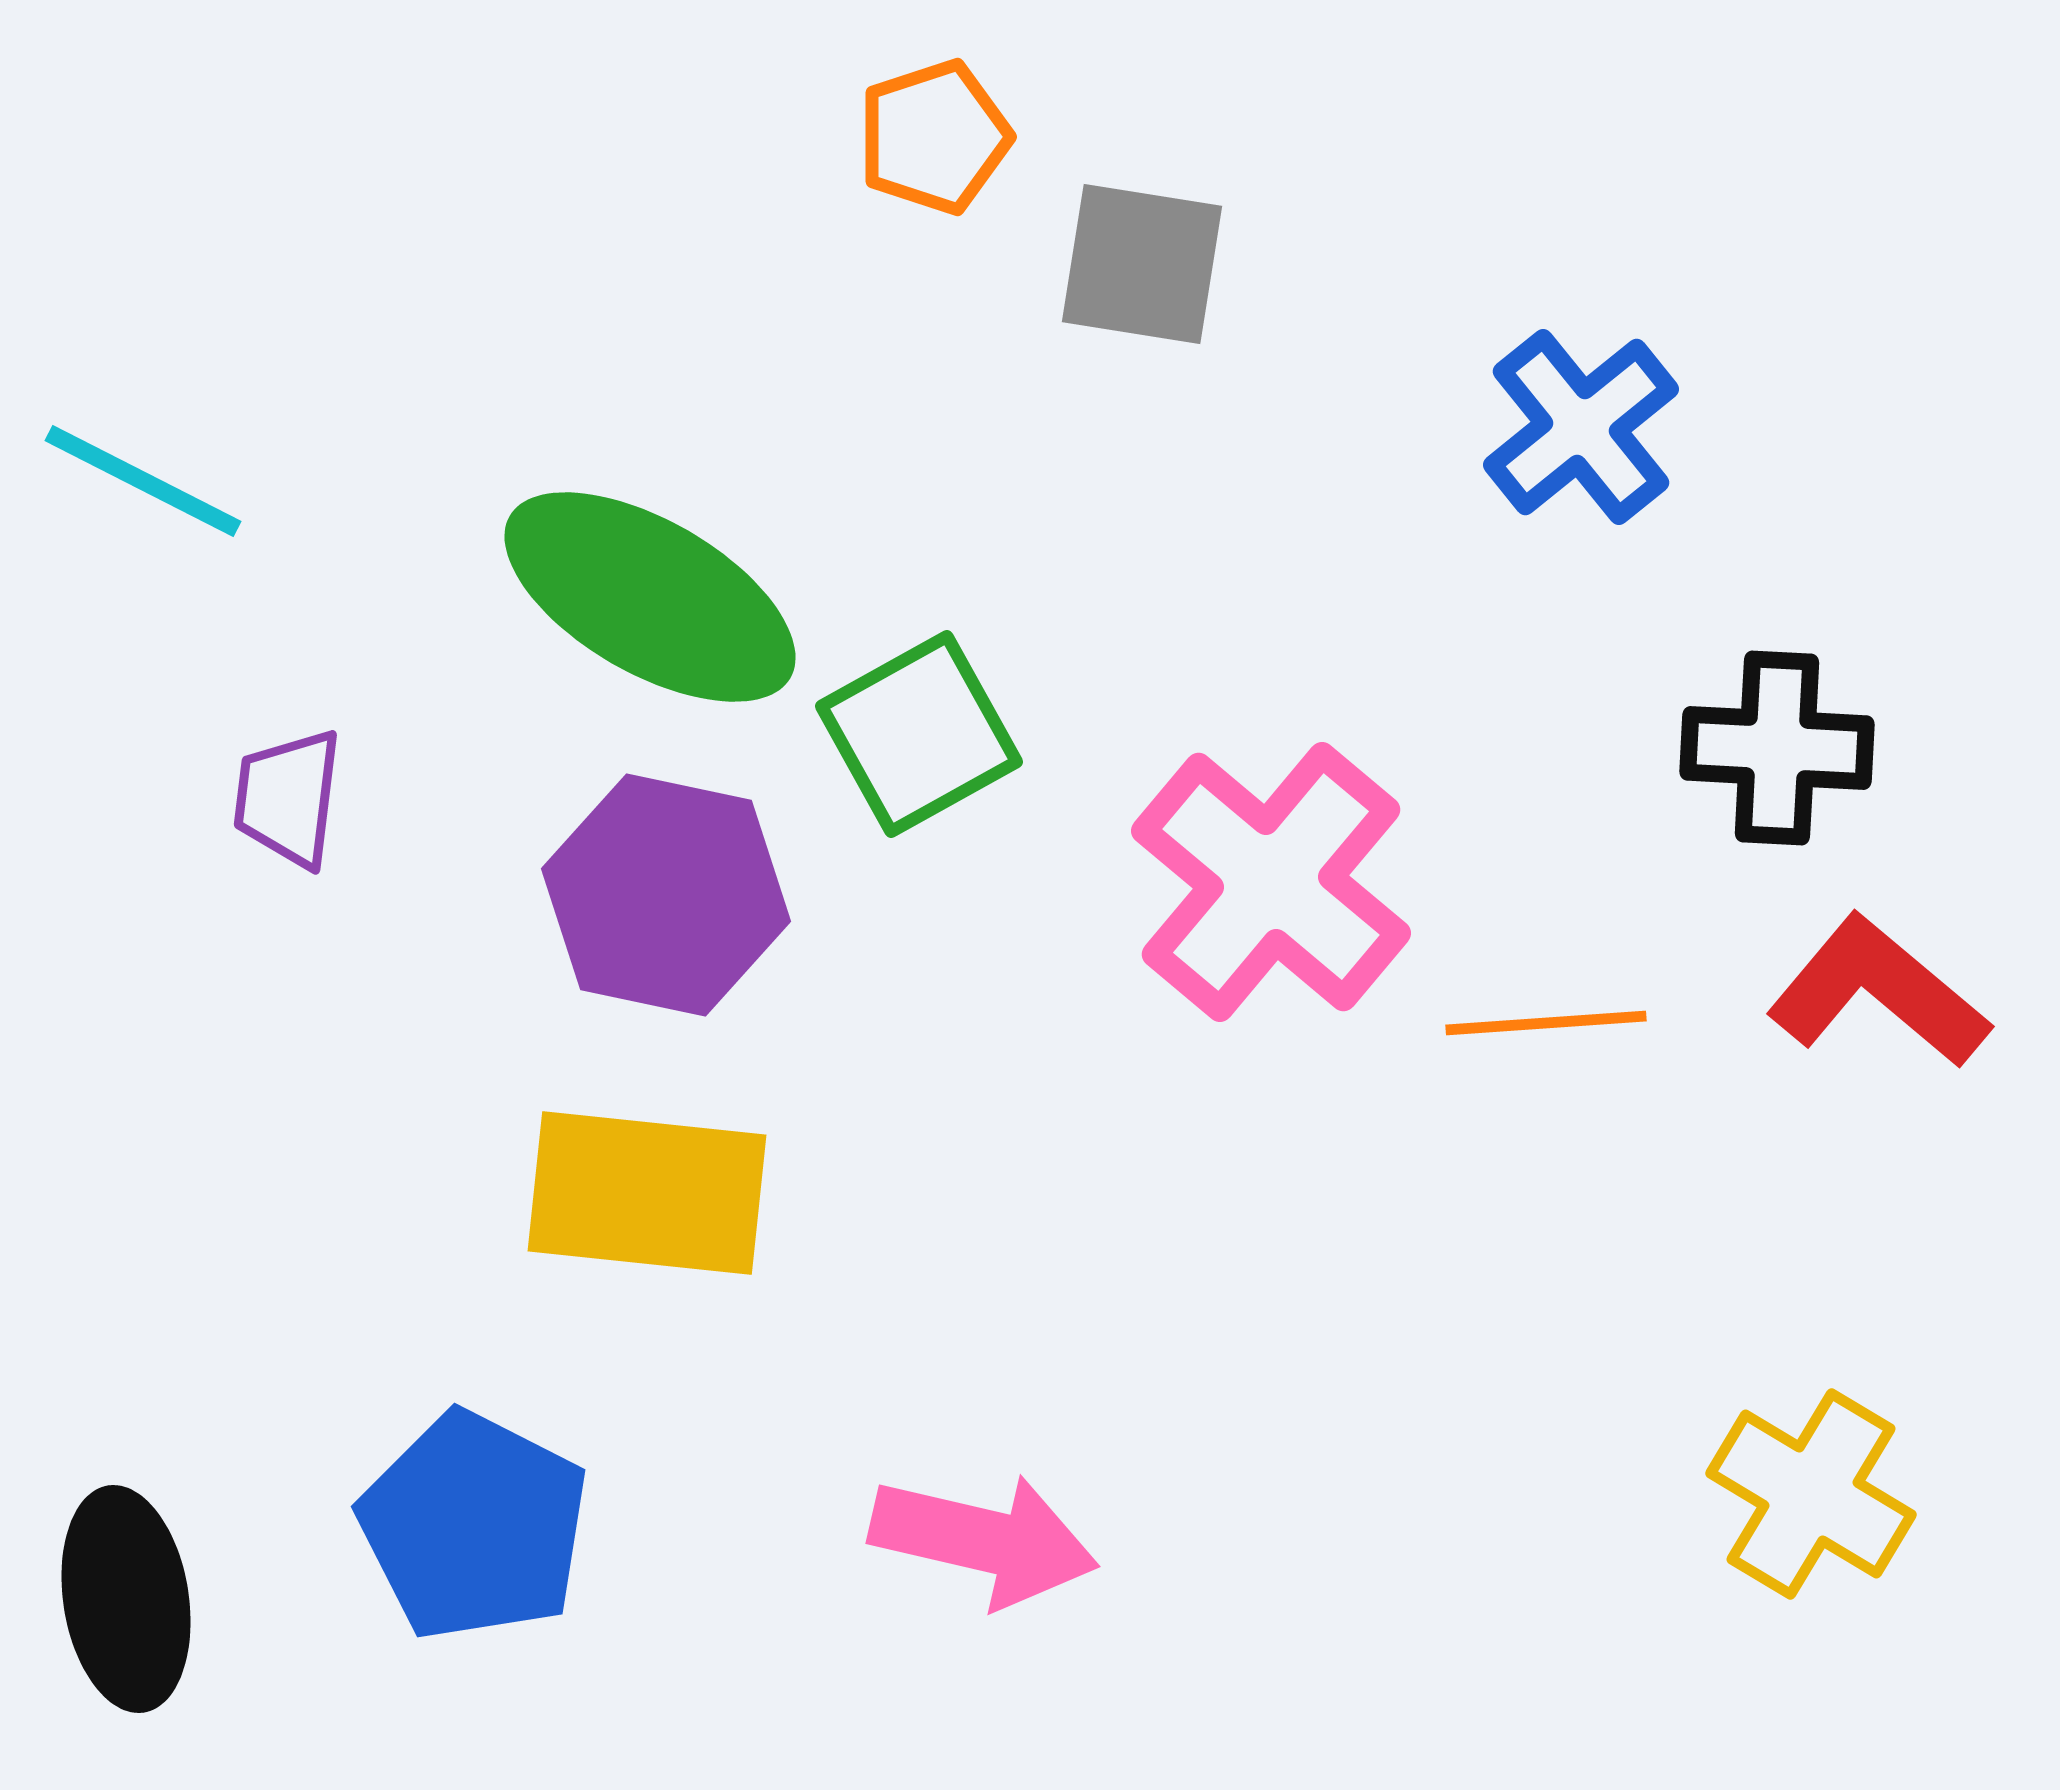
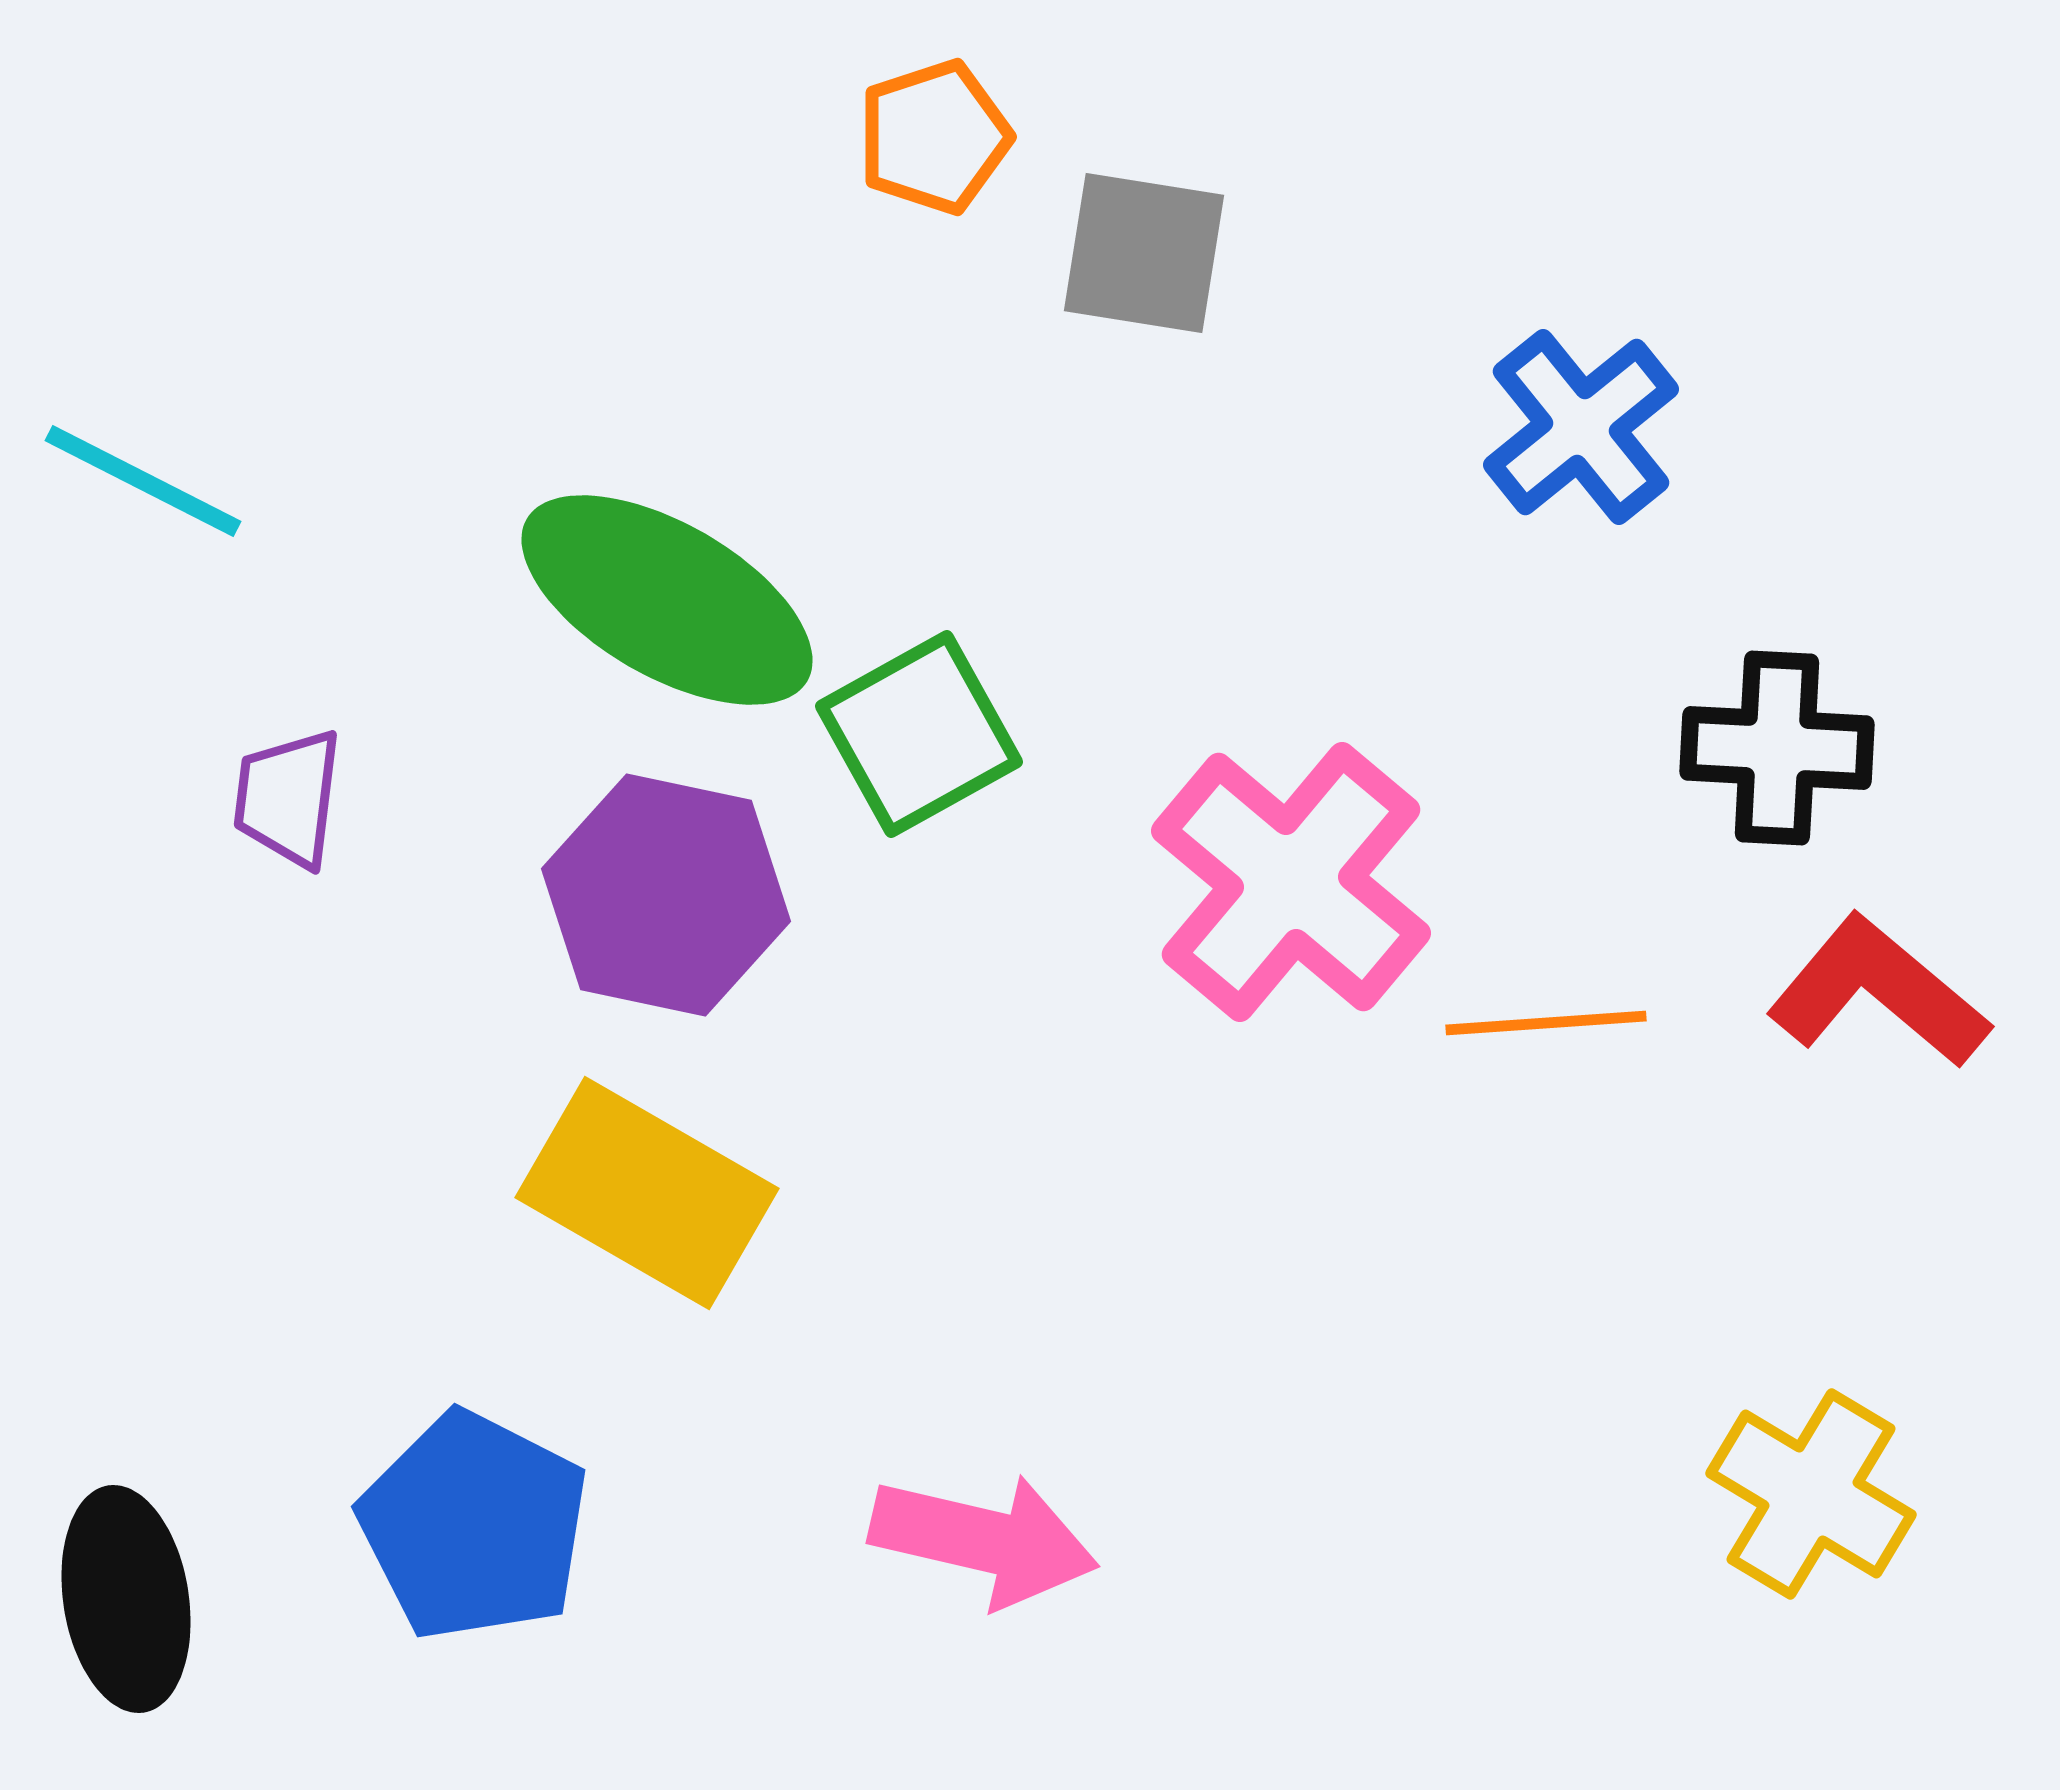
gray square: moved 2 px right, 11 px up
green ellipse: moved 17 px right, 3 px down
pink cross: moved 20 px right
yellow rectangle: rotated 24 degrees clockwise
